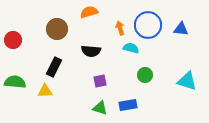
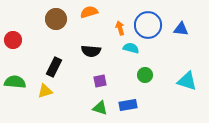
brown circle: moved 1 px left, 10 px up
yellow triangle: rotated 14 degrees counterclockwise
